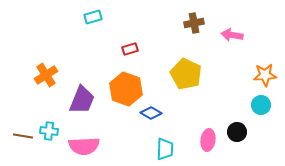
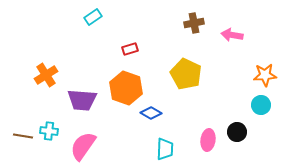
cyan rectangle: rotated 18 degrees counterclockwise
orange hexagon: moved 1 px up
purple trapezoid: rotated 72 degrees clockwise
pink semicircle: moved 1 px left; rotated 128 degrees clockwise
